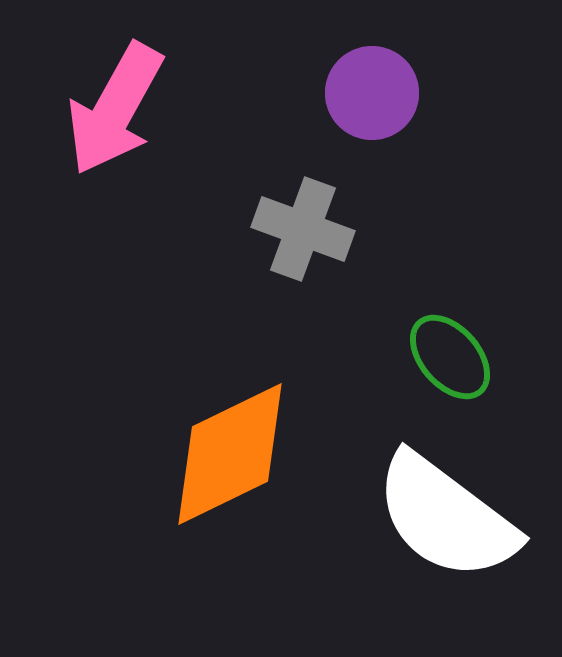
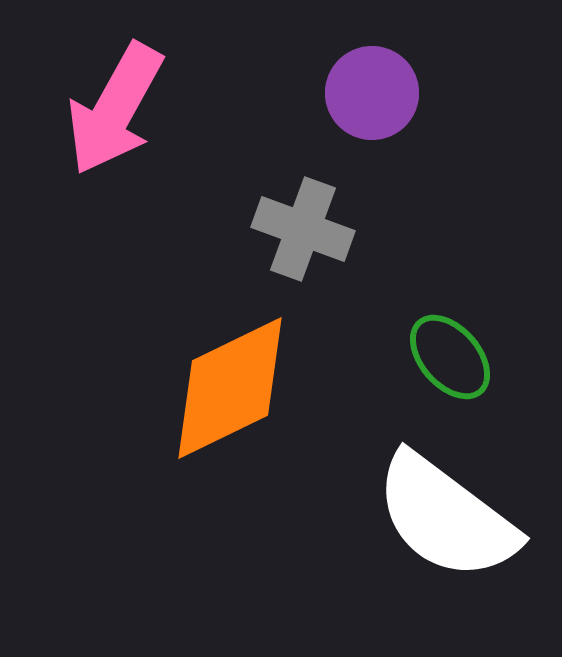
orange diamond: moved 66 px up
